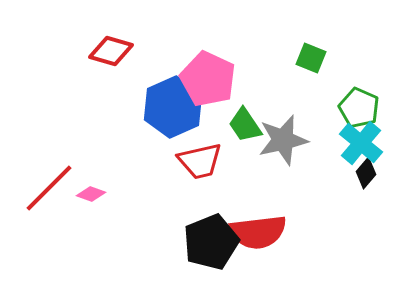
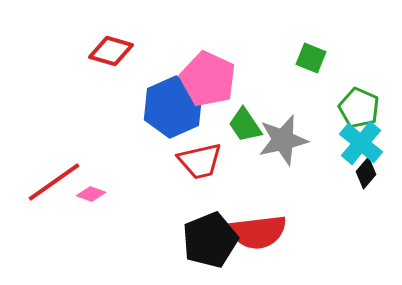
red line: moved 5 px right, 6 px up; rotated 10 degrees clockwise
black pentagon: moved 1 px left, 2 px up
